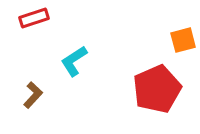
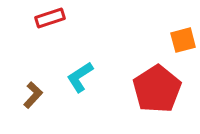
red rectangle: moved 16 px right
cyan L-shape: moved 6 px right, 16 px down
red pentagon: rotated 9 degrees counterclockwise
